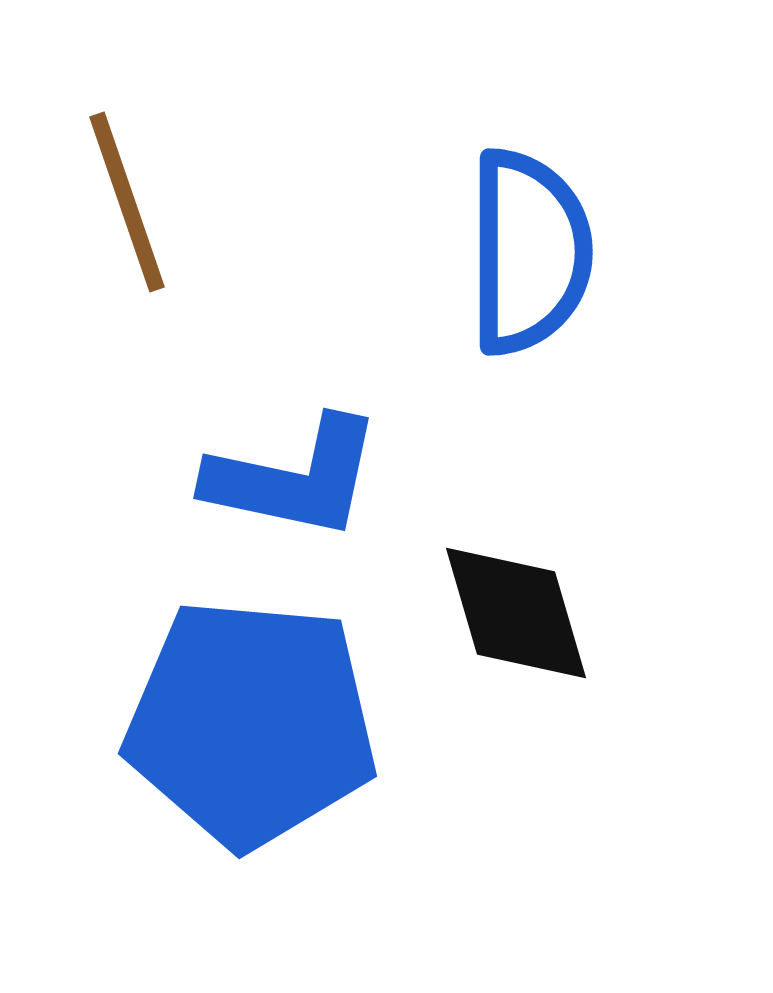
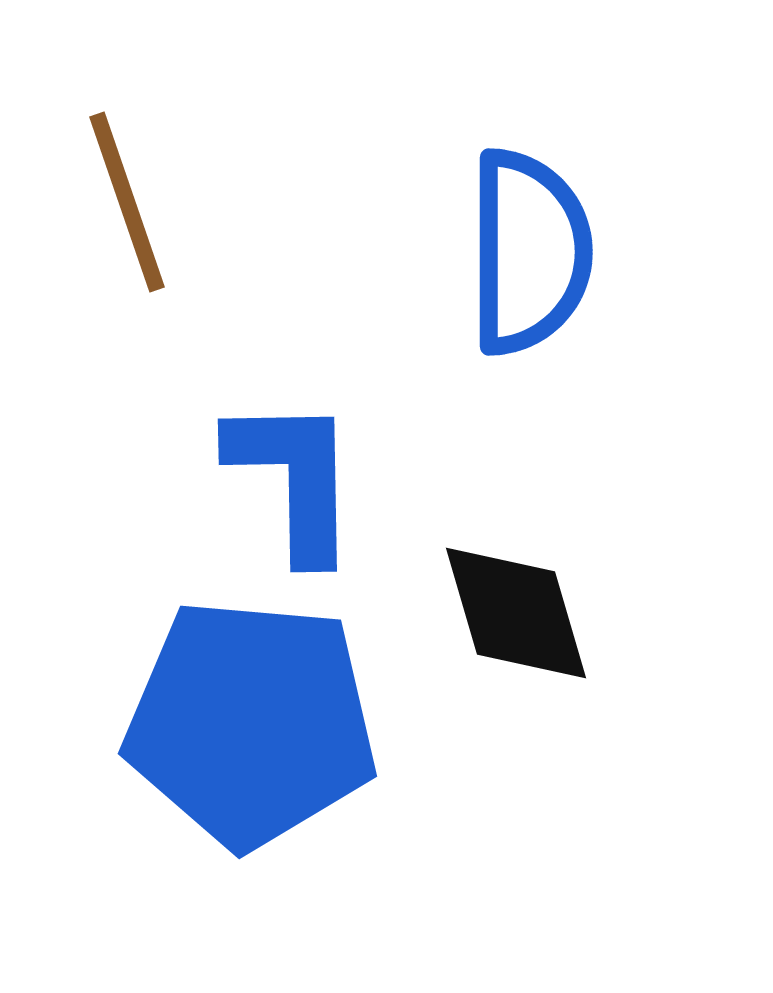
blue L-shape: rotated 103 degrees counterclockwise
